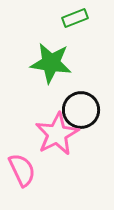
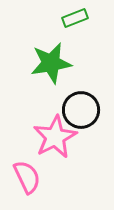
green star: rotated 18 degrees counterclockwise
pink star: moved 2 px left, 3 px down
pink semicircle: moved 5 px right, 7 px down
